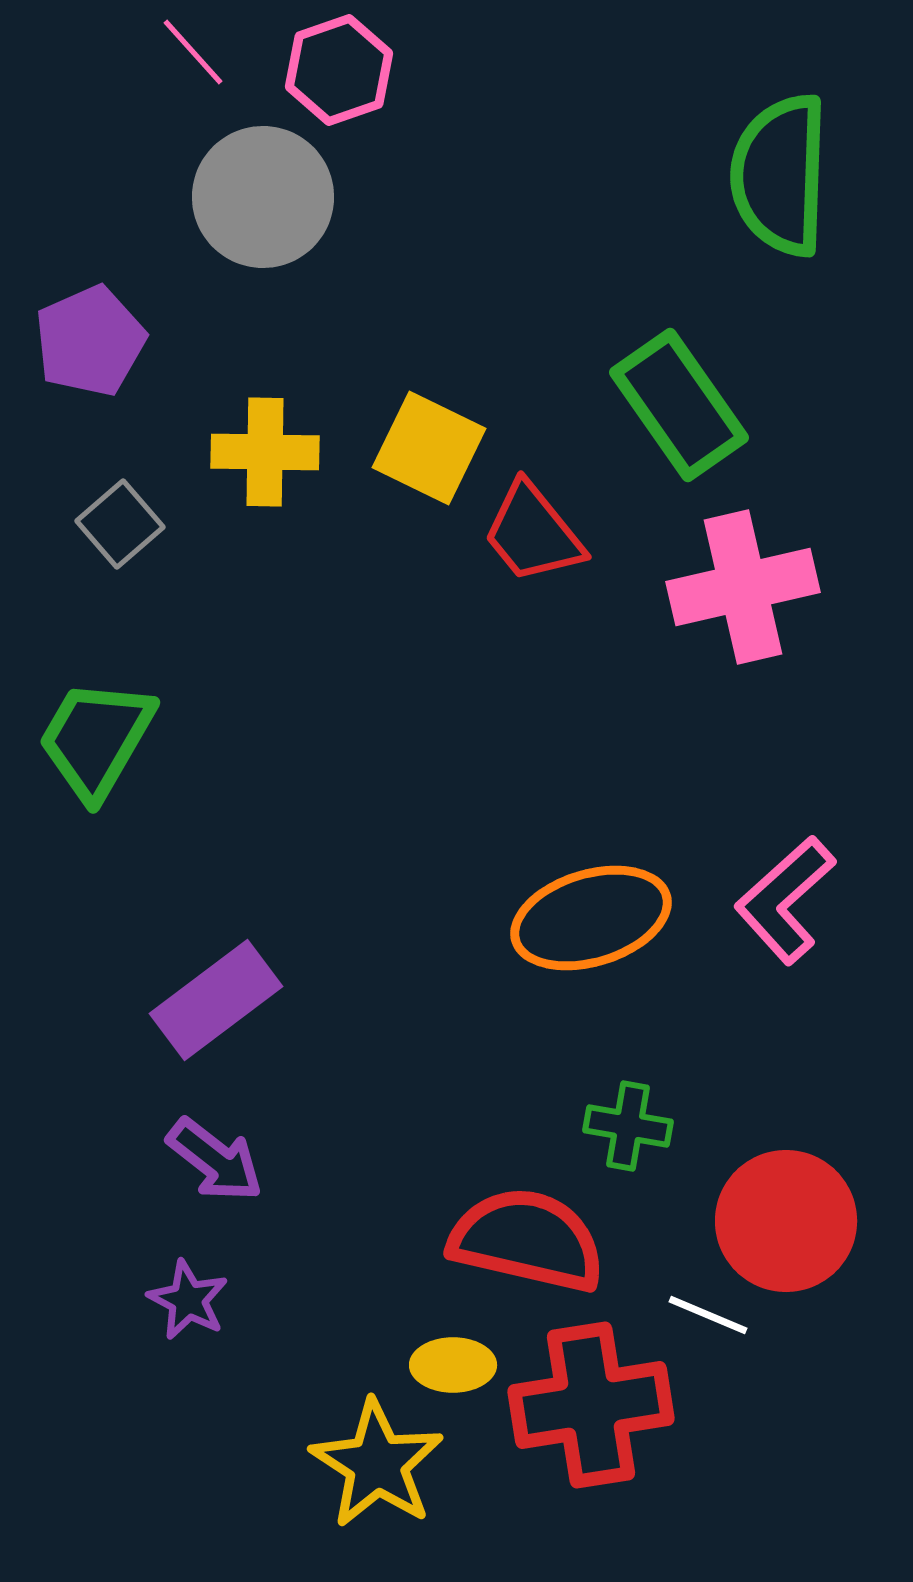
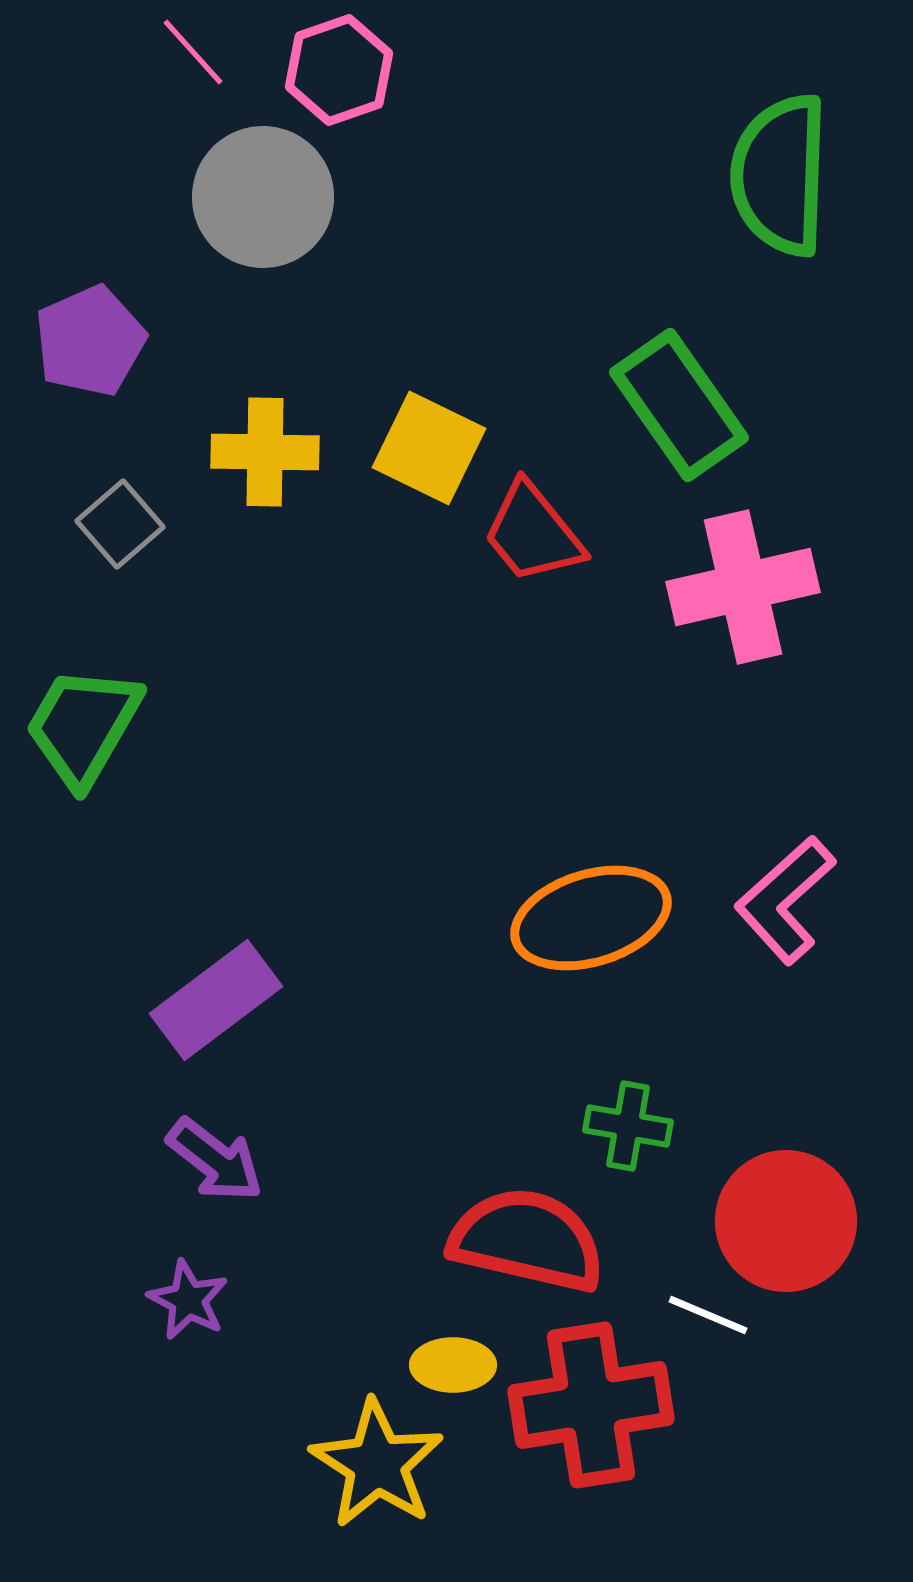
green trapezoid: moved 13 px left, 13 px up
